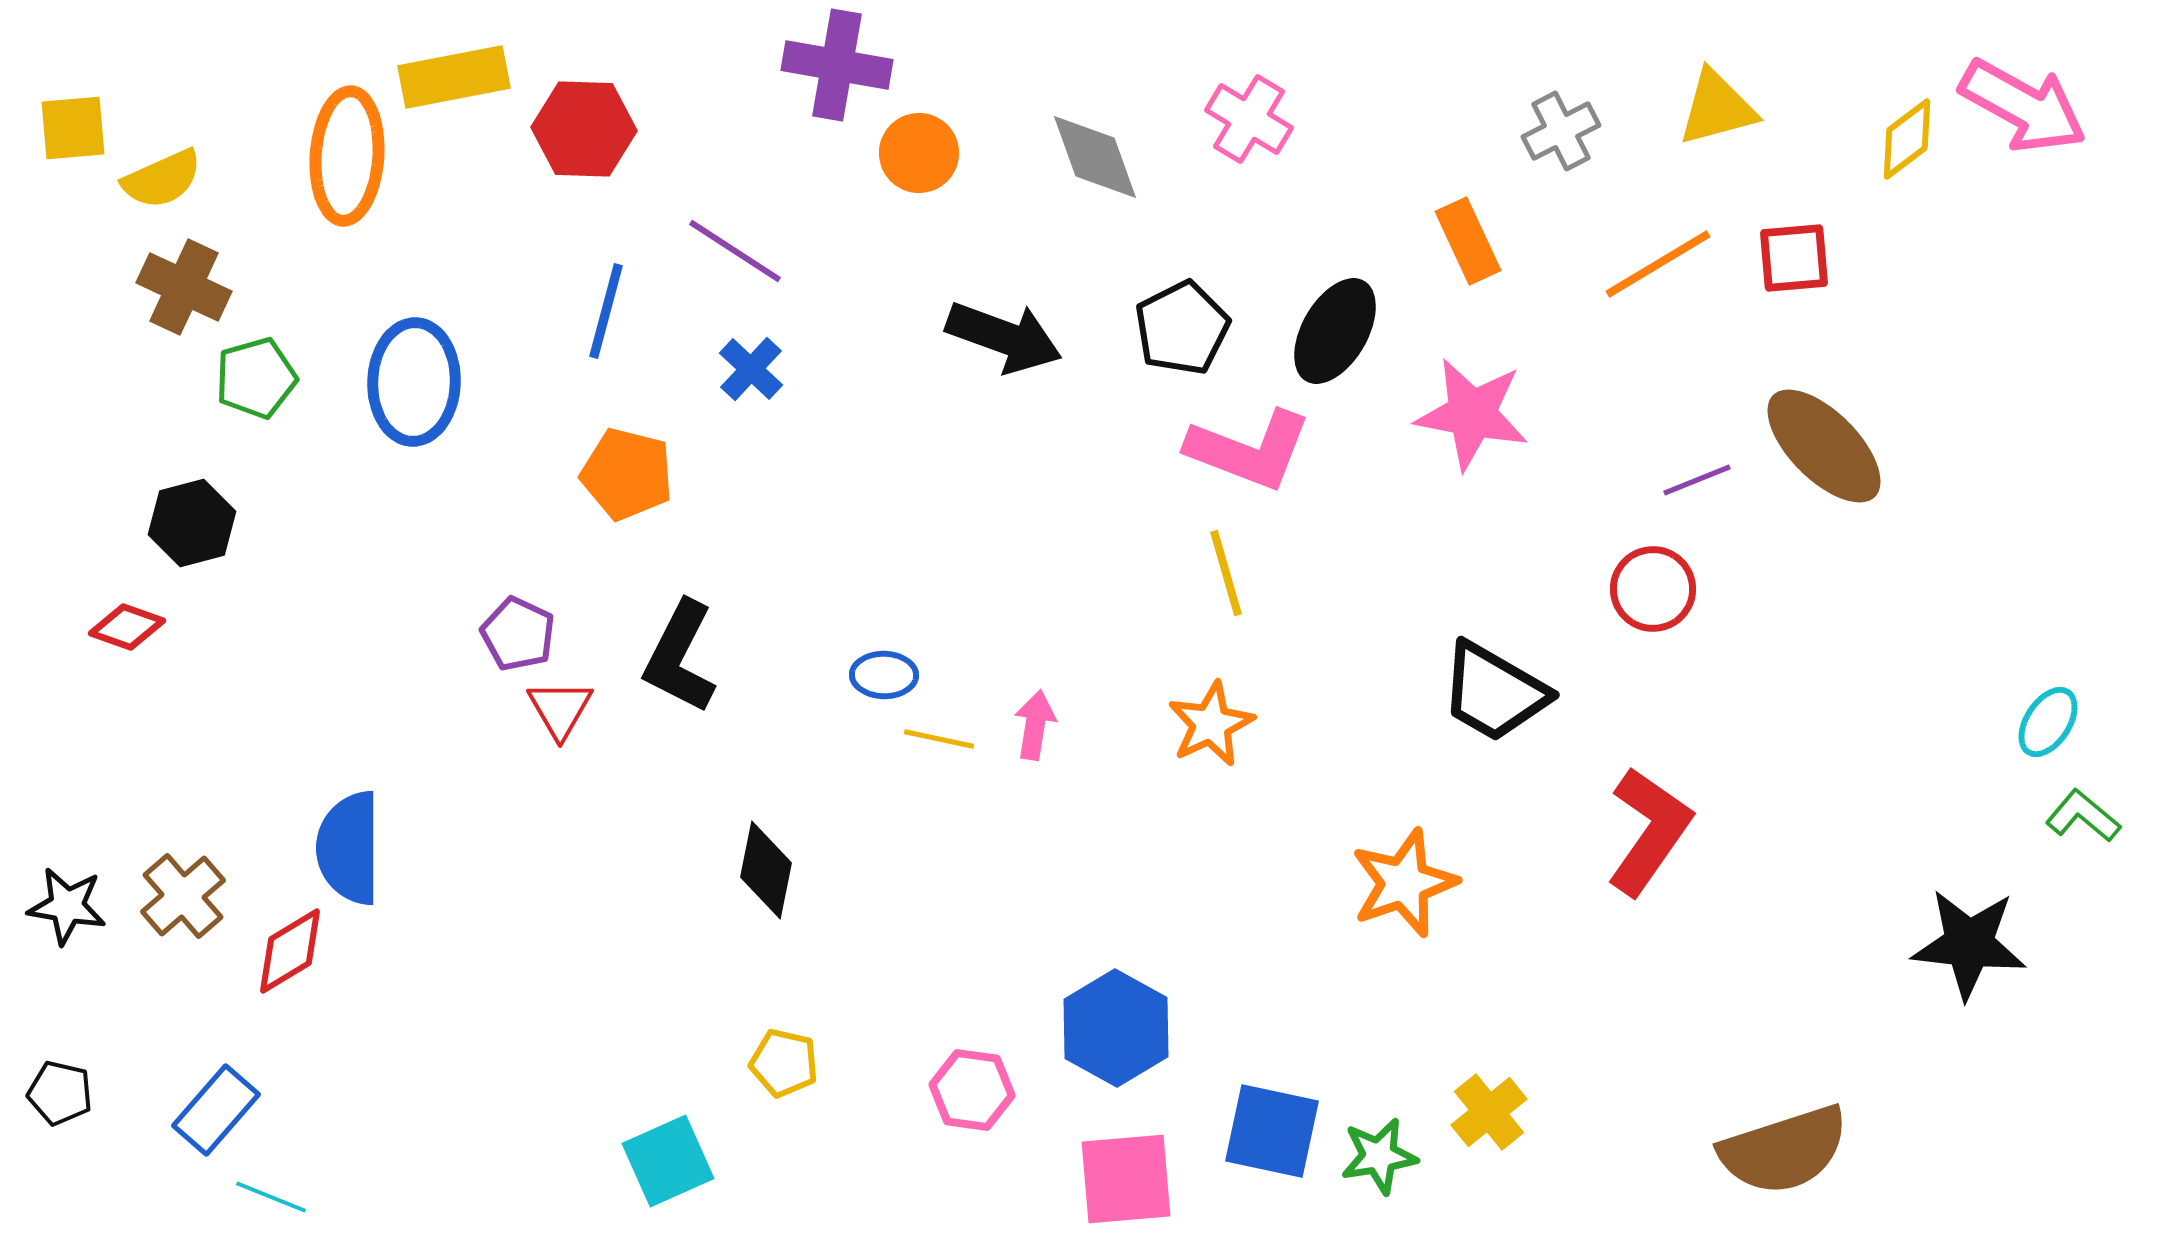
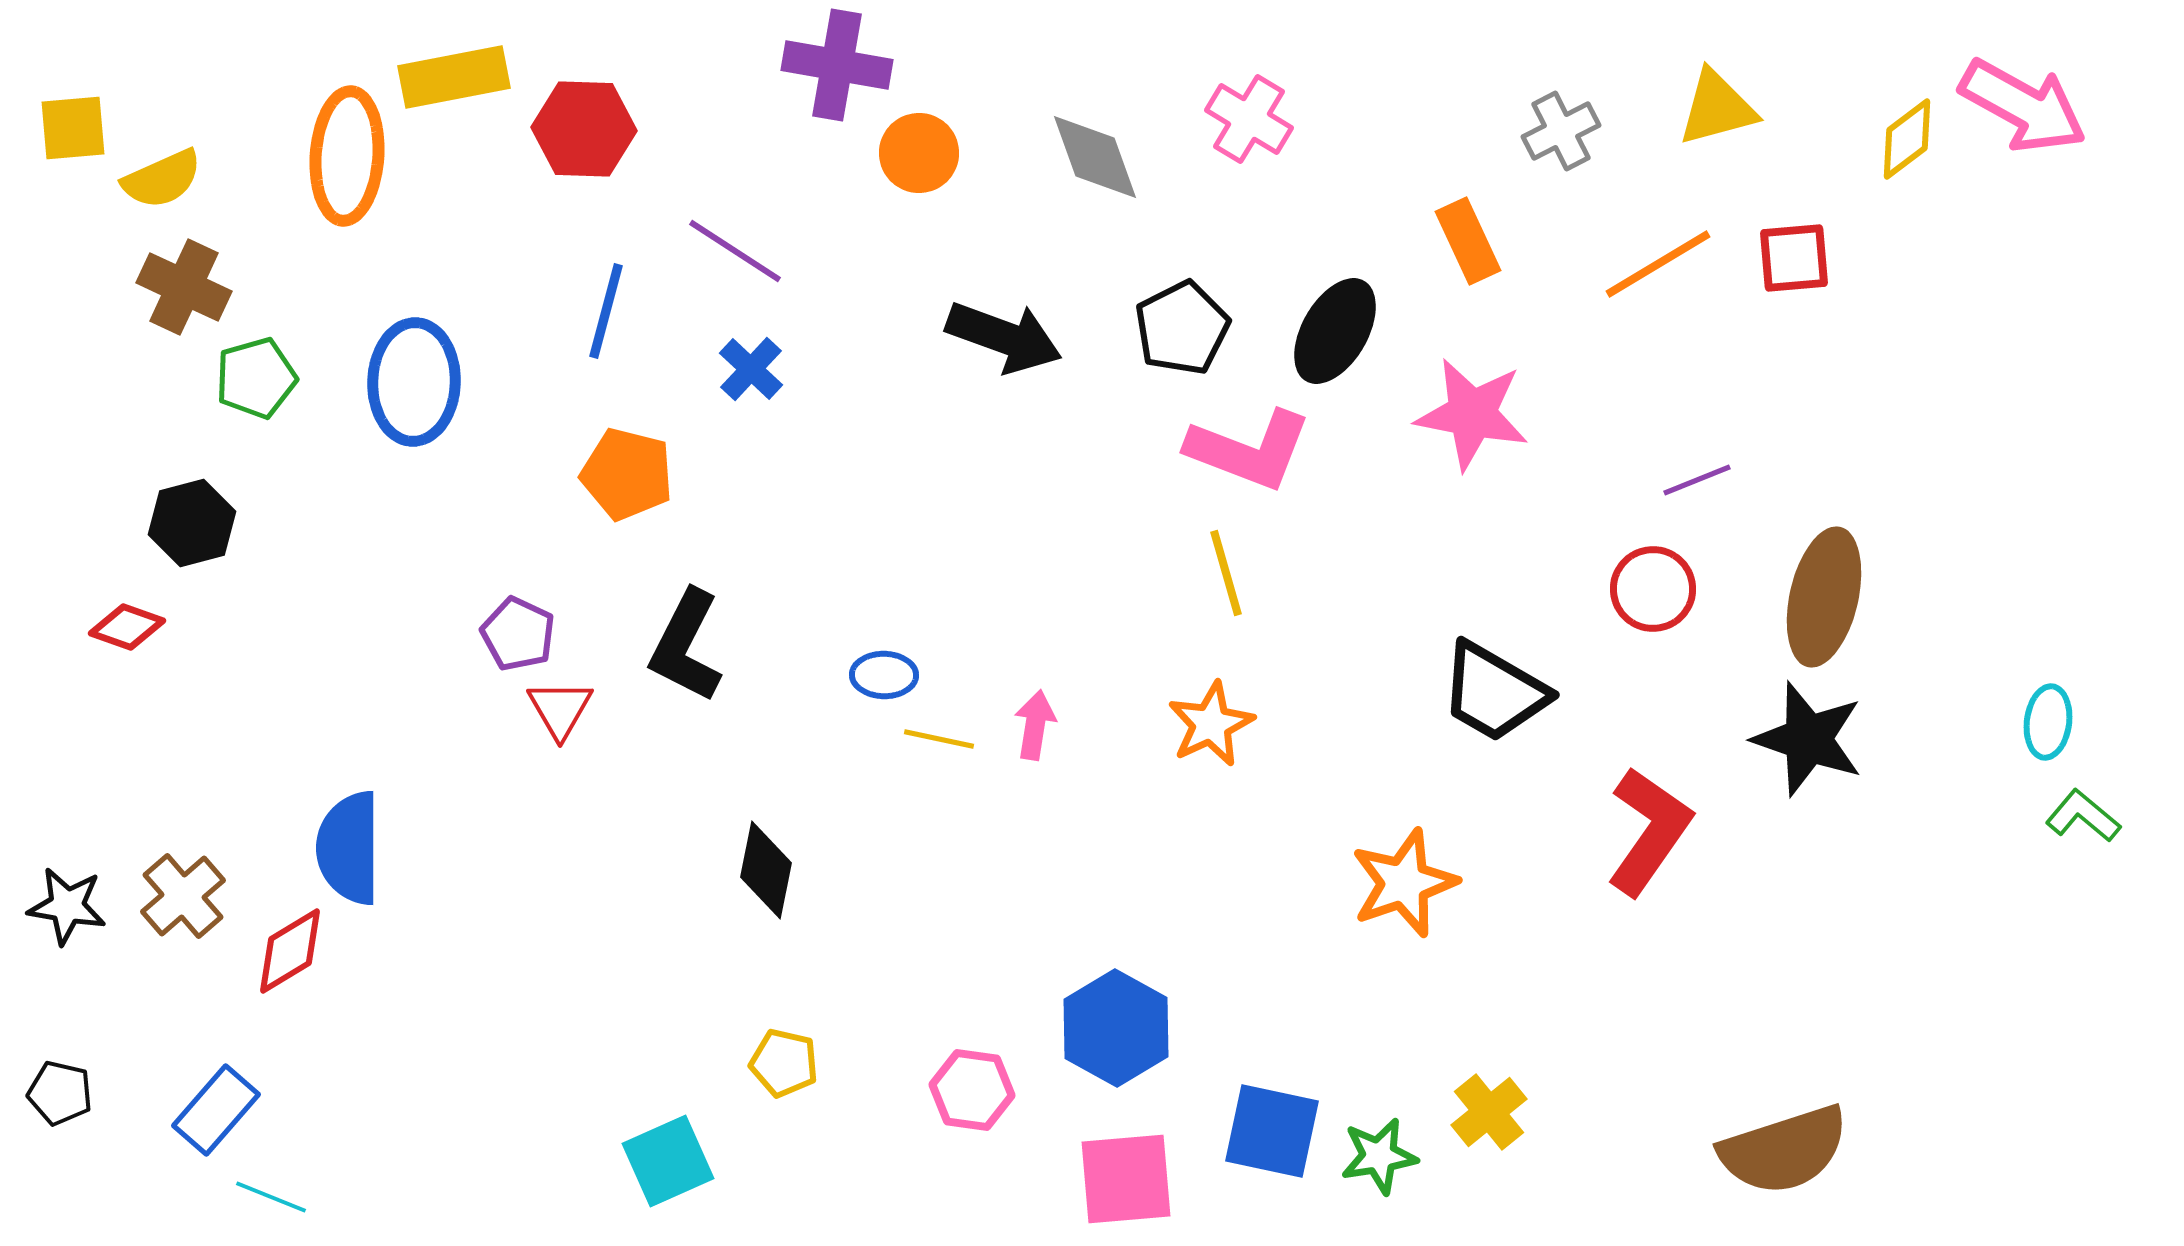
brown ellipse at (1824, 446): moved 151 px down; rotated 58 degrees clockwise
black L-shape at (680, 657): moved 6 px right, 11 px up
cyan ellipse at (2048, 722): rotated 26 degrees counterclockwise
black star at (1969, 944): moved 161 px left, 205 px up; rotated 13 degrees clockwise
